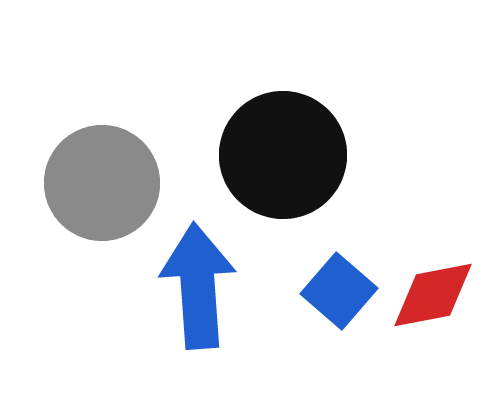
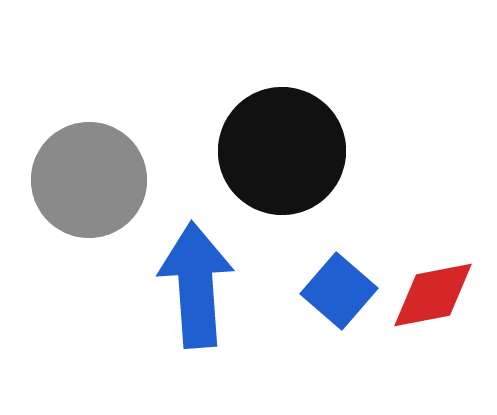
black circle: moved 1 px left, 4 px up
gray circle: moved 13 px left, 3 px up
blue arrow: moved 2 px left, 1 px up
